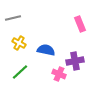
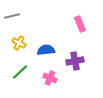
gray line: moved 1 px left, 2 px up
blue semicircle: rotated 18 degrees counterclockwise
pink cross: moved 9 px left, 4 px down
